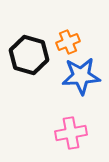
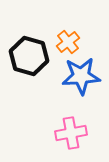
orange cross: rotated 15 degrees counterclockwise
black hexagon: moved 1 px down
